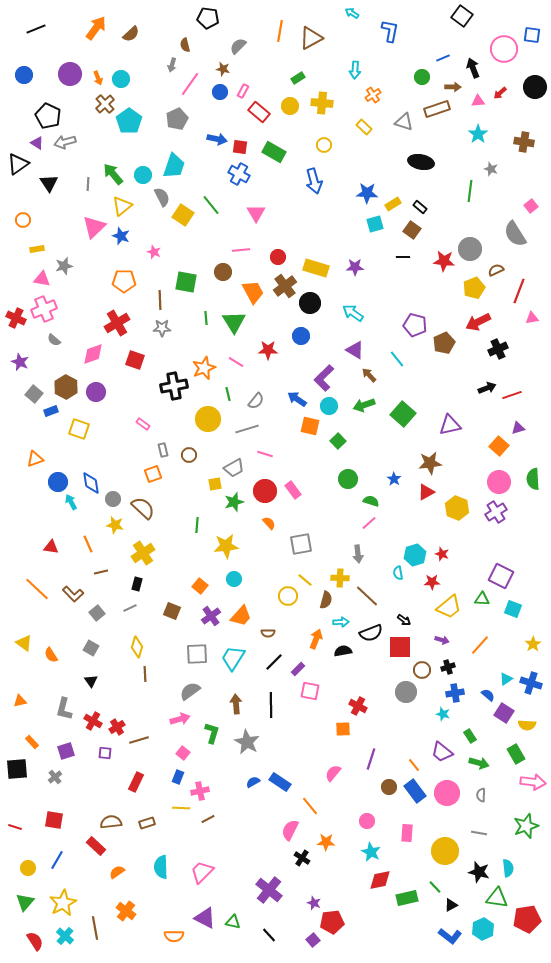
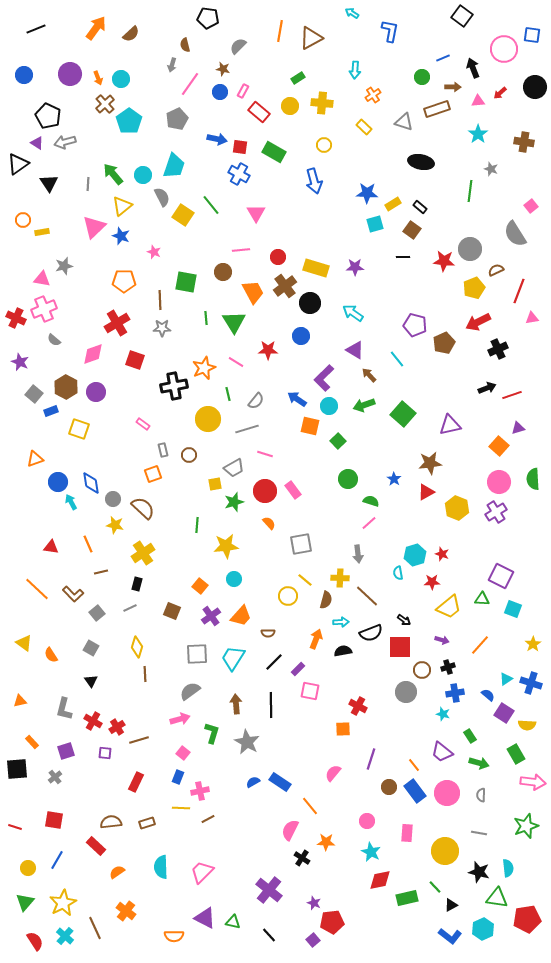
yellow rectangle at (37, 249): moved 5 px right, 17 px up
brown line at (95, 928): rotated 15 degrees counterclockwise
